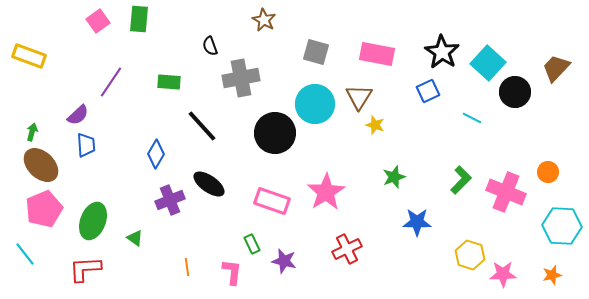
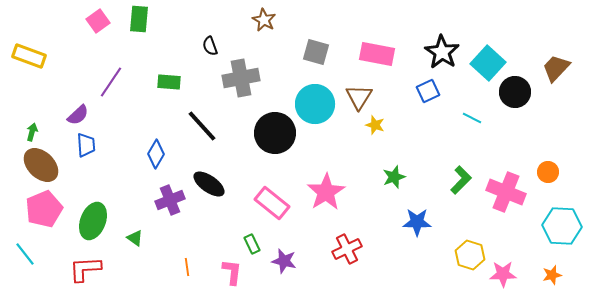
pink rectangle at (272, 201): moved 2 px down; rotated 20 degrees clockwise
